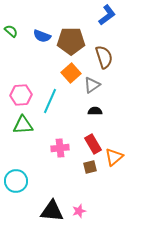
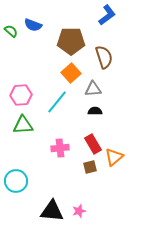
blue semicircle: moved 9 px left, 11 px up
gray triangle: moved 1 px right, 4 px down; rotated 30 degrees clockwise
cyan line: moved 7 px right, 1 px down; rotated 15 degrees clockwise
